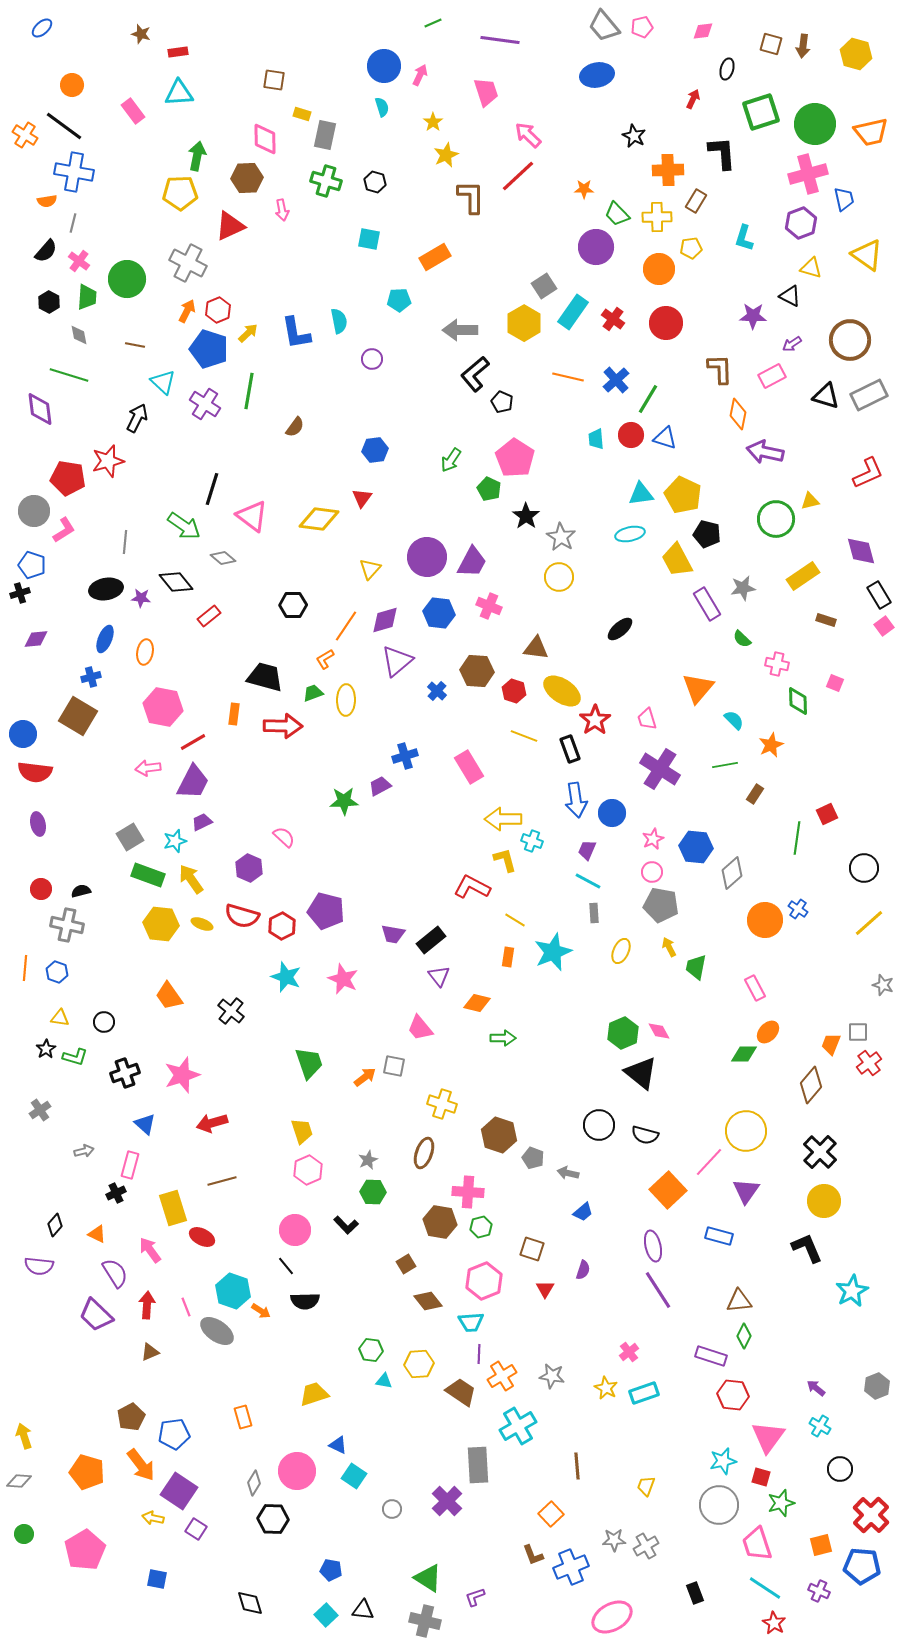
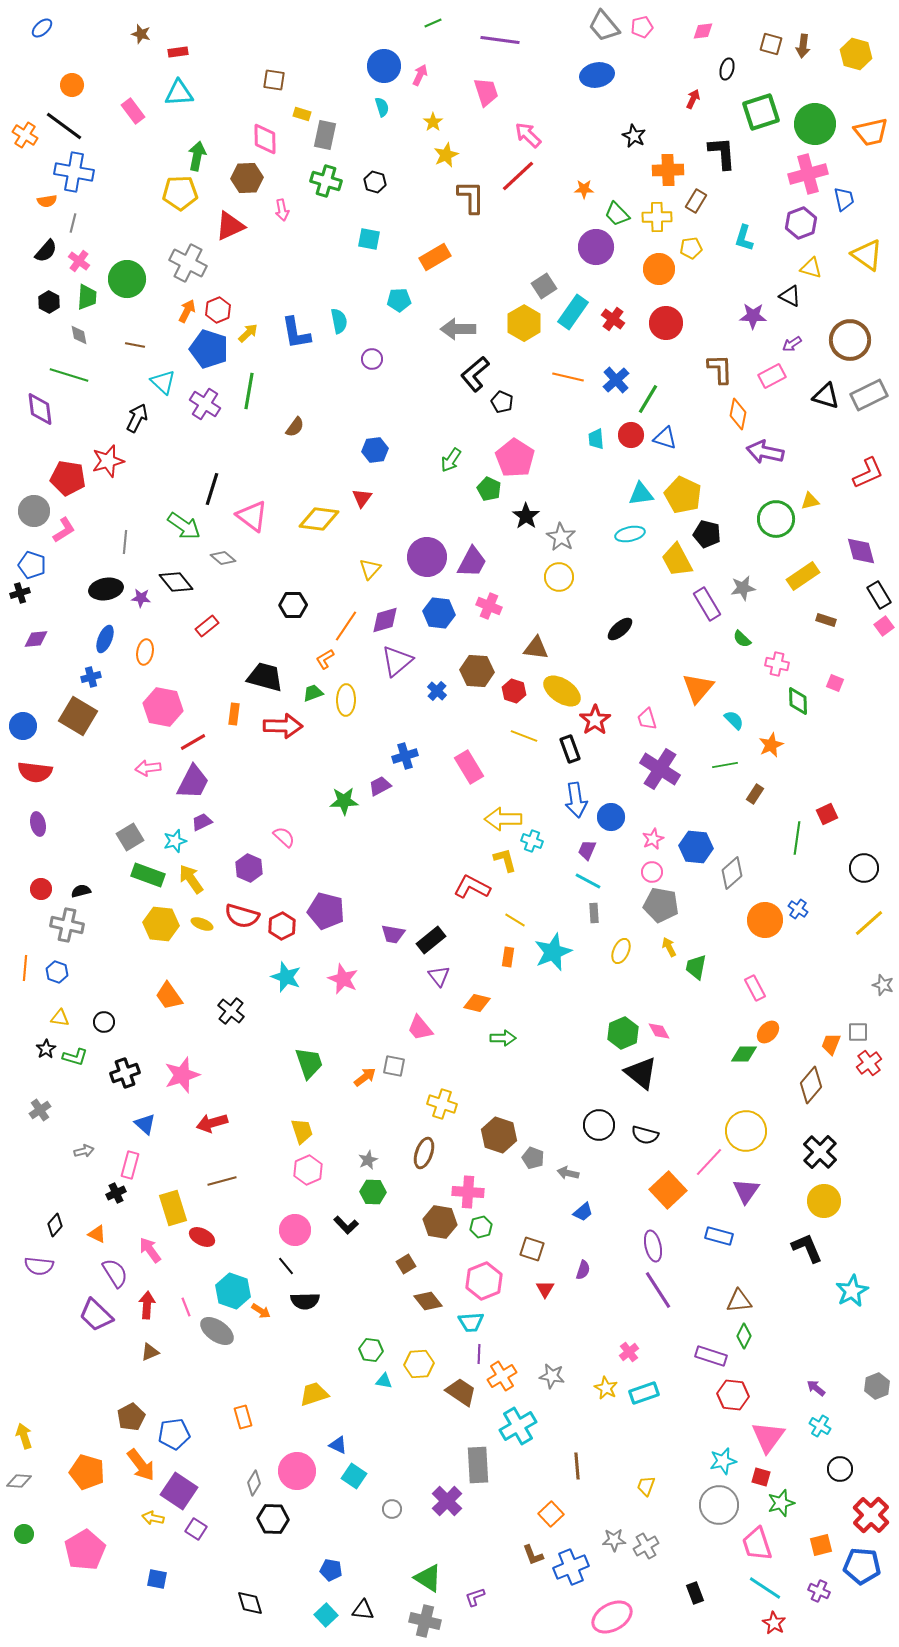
gray arrow at (460, 330): moved 2 px left, 1 px up
red rectangle at (209, 616): moved 2 px left, 10 px down
blue circle at (23, 734): moved 8 px up
blue circle at (612, 813): moved 1 px left, 4 px down
